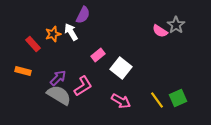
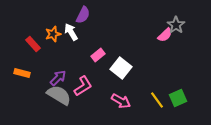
pink semicircle: moved 5 px right, 4 px down; rotated 77 degrees counterclockwise
orange rectangle: moved 1 px left, 2 px down
